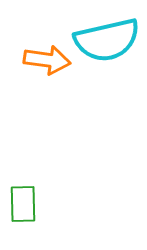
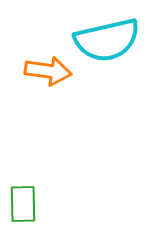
orange arrow: moved 1 px right, 11 px down
